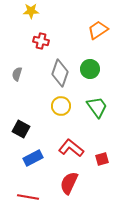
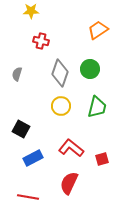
green trapezoid: rotated 50 degrees clockwise
